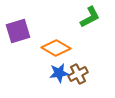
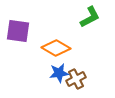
purple square: rotated 25 degrees clockwise
brown cross: moved 2 px left, 5 px down
